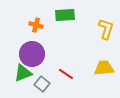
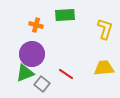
yellow L-shape: moved 1 px left
green triangle: moved 2 px right
